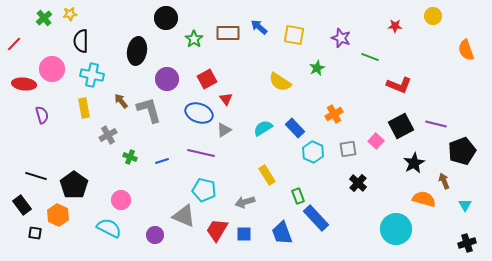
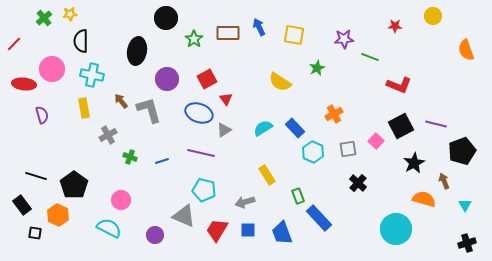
blue arrow at (259, 27): rotated 24 degrees clockwise
purple star at (341, 38): moved 3 px right, 1 px down; rotated 24 degrees counterclockwise
blue rectangle at (316, 218): moved 3 px right
blue square at (244, 234): moved 4 px right, 4 px up
